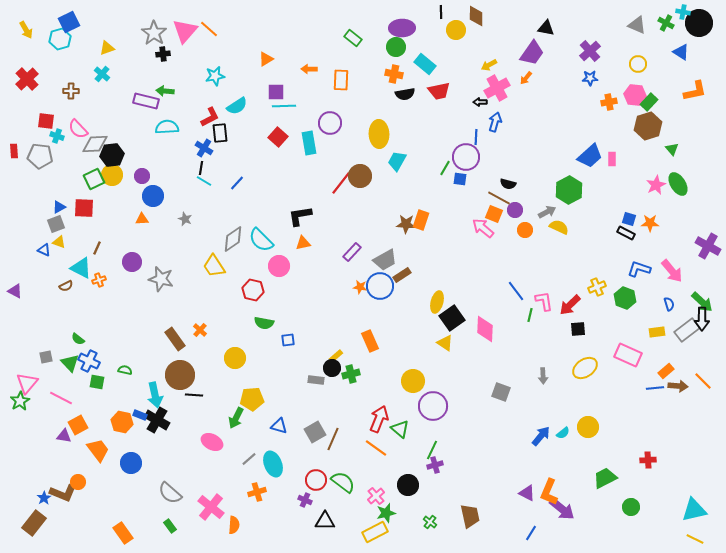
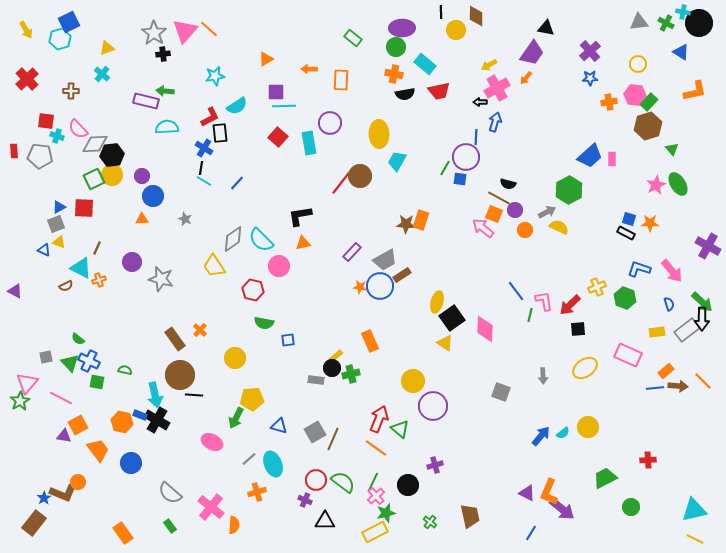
gray triangle at (637, 25): moved 2 px right, 3 px up; rotated 30 degrees counterclockwise
green line at (432, 450): moved 59 px left, 32 px down
